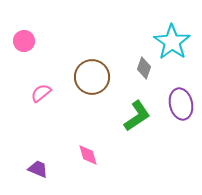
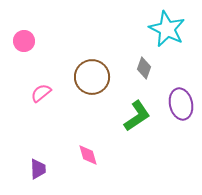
cyan star: moved 5 px left, 13 px up; rotated 9 degrees counterclockwise
purple trapezoid: rotated 65 degrees clockwise
